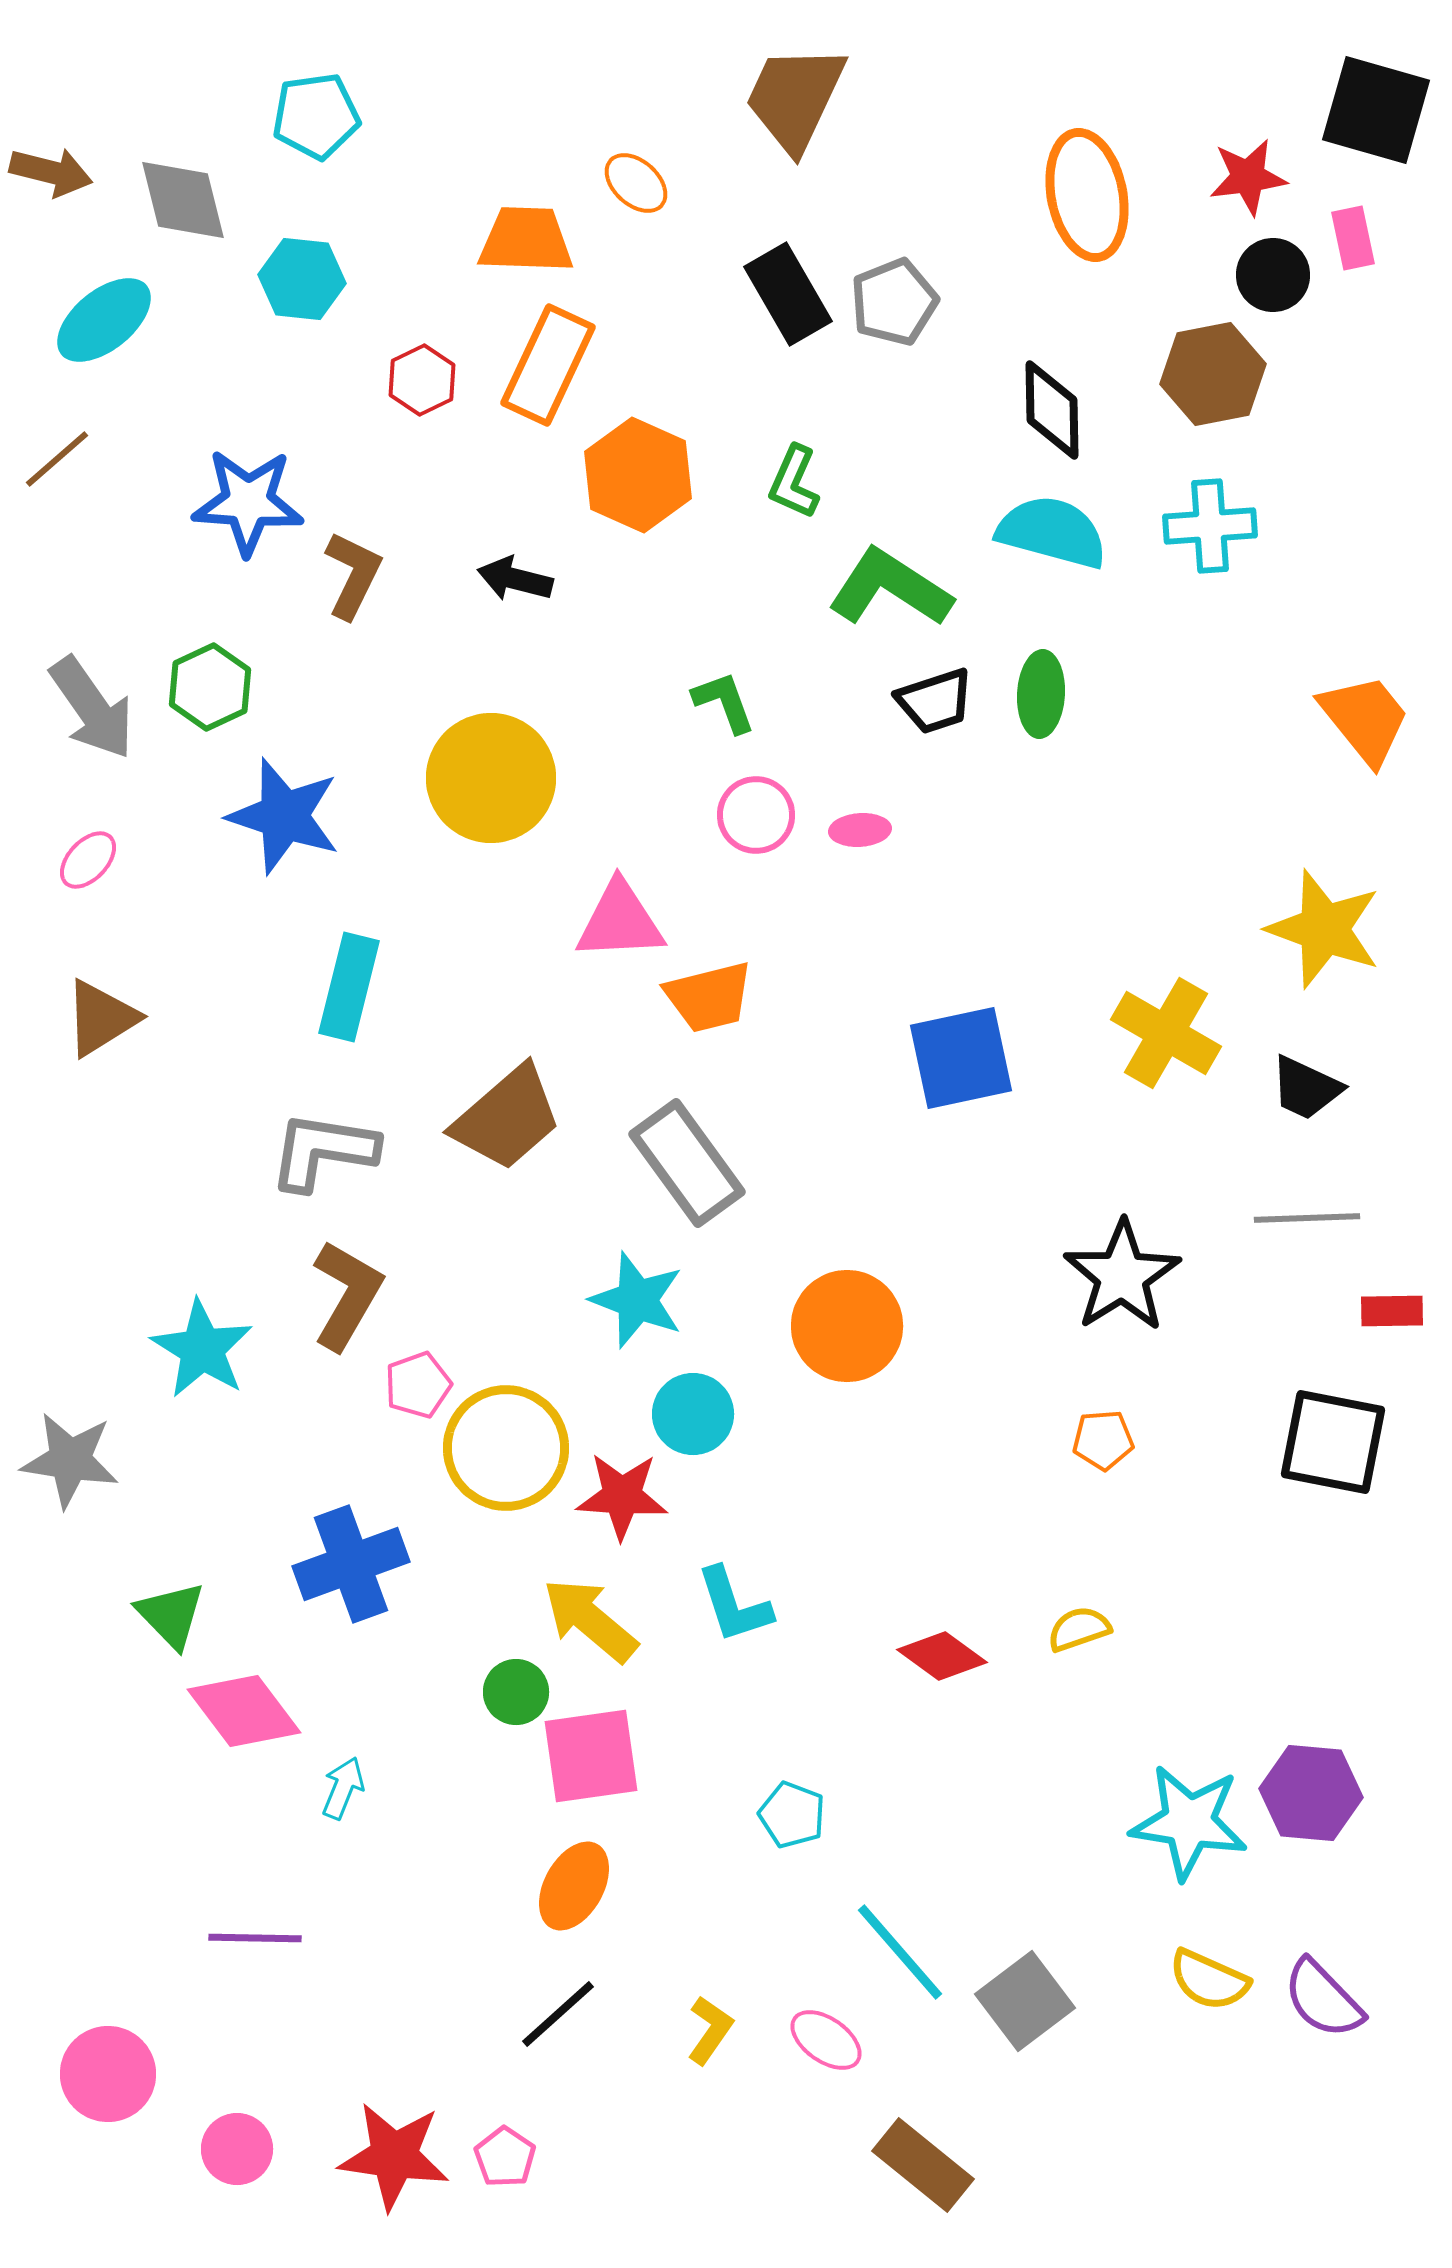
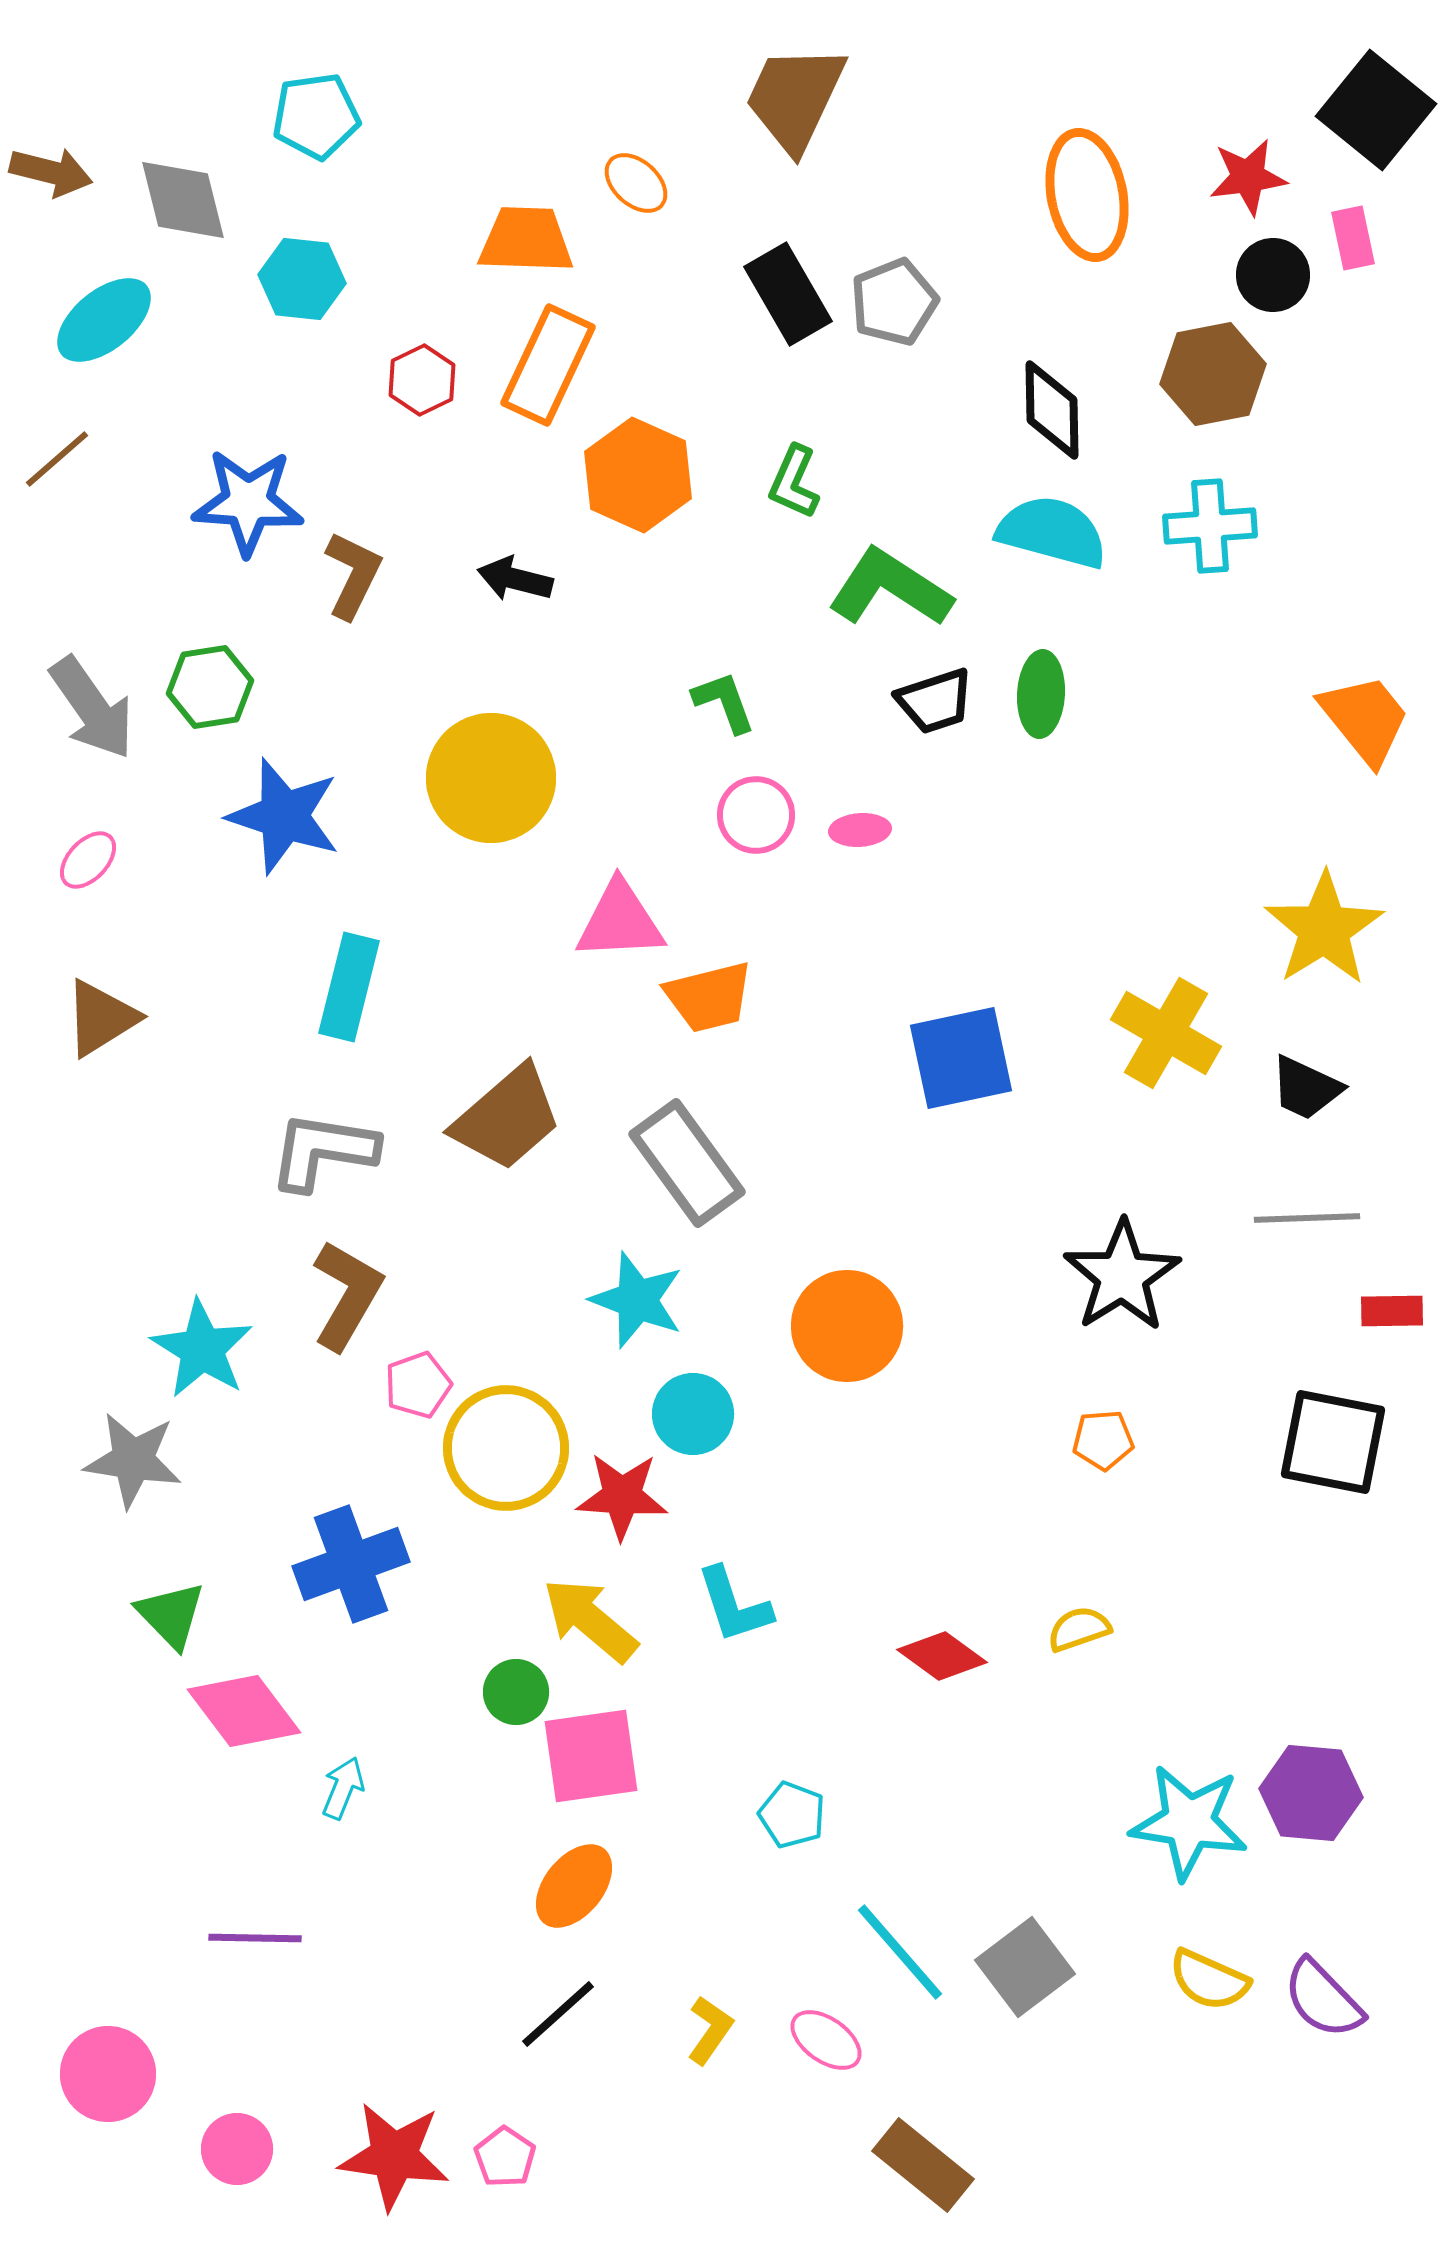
black square at (1376, 110): rotated 23 degrees clockwise
green hexagon at (210, 687): rotated 16 degrees clockwise
yellow star at (1324, 929): rotated 20 degrees clockwise
gray star at (70, 1460): moved 63 px right
orange ellipse at (574, 1886): rotated 10 degrees clockwise
gray square at (1025, 2001): moved 34 px up
